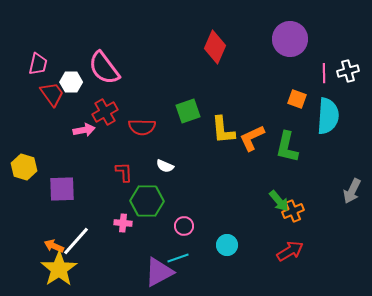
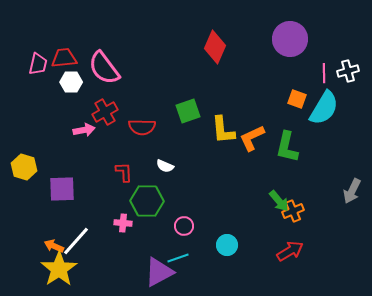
red trapezoid: moved 12 px right, 36 px up; rotated 60 degrees counterclockwise
cyan semicircle: moved 4 px left, 8 px up; rotated 27 degrees clockwise
